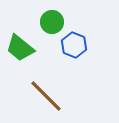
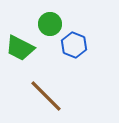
green circle: moved 2 px left, 2 px down
green trapezoid: rotated 12 degrees counterclockwise
